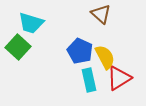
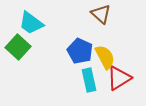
cyan trapezoid: rotated 20 degrees clockwise
